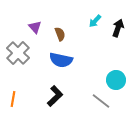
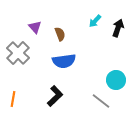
blue semicircle: moved 3 px right, 1 px down; rotated 20 degrees counterclockwise
